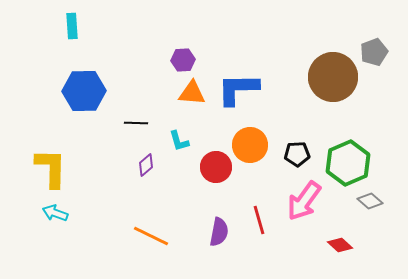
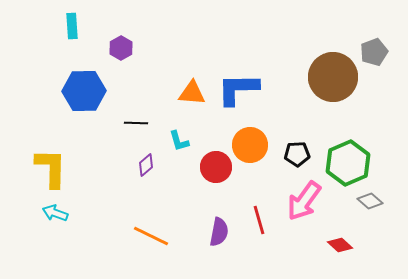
purple hexagon: moved 62 px left, 12 px up; rotated 25 degrees counterclockwise
